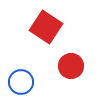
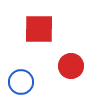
red square: moved 7 px left, 2 px down; rotated 32 degrees counterclockwise
